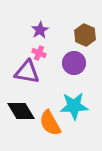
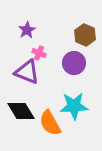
purple star: moved 13 px left
purple triangle: rotated 12 degrees clockwise
